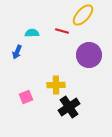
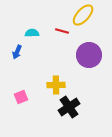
pink square: moved 5 px left
